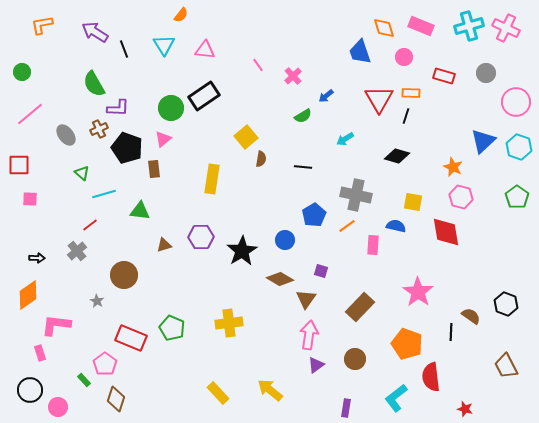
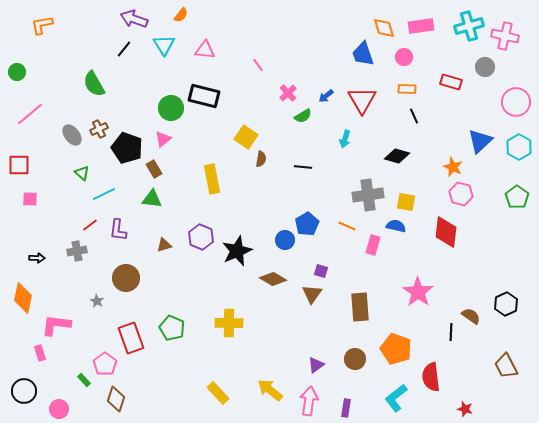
pink rectangle at (421, 26): rotated 30 degrees counterclockwise
pink cross at (506, 28): moved 1 px left, 8 px down; rotated 12 degrees counterclockwise
purple arrow at (95, 32): moved 39 px right, 13 px up; rotated 12 degrees counterclockwise
black line at (124, 49): rotated 60 degrees clockwise
blue trapezoid at (360, 52): moved 3 px right, 2 px down
green circle at (22, 72): moved 5 px left
gray circle at (486, 73): moved 1 px left, 6 px up
pink cross at (293, 76): moved 5 px left, 17 px down
red rectangle at (444, 76): moved 7 px right, 6 px down
orange rectangle at (411, 93): moved 4 px left, 4 px up
black rectangle at (204, 96): rotated 48 degrees clockwise
red triangle at (379, 99): moved 17 px left, 1 px down
purple L-shape at (118, 108): moved 122 px down; rotated 95 degrees clockwise
black line at (406, 116): moved 8 px right; rotated 42 degrees counterclockwise
gray ellipse at (66, 135): moved 6 px right
yellow square at (246, 137): rotated 15 degrees counterclockwise
cyan arrow at (345, 139): rotated 42 degrees counterclockwise
blue triangle at (483, 141): moved 3 px left
cyan hexagon at (519, 147): rotated 10 degrees clockwise
brown rectangle at (154, 169): rotated 24 degrees counterclockwise
yellow rectangle at (212, 179): rotated 20 degrees counterclockwise
cyan line at (104, 194): rotated 10 degrees counterclockwise
gray cross at (356, 195): moved 12 px right; rotated 20 degrees counterclockwise
pink hexagon at (461, 197): moved 3 px up
yellow square at (413, 202): moved 7 px left
green triangle at (140, 211): moved 12 px right, 12 px up
blue pentagon at (314, 215): moved 7 px left, 9 px down
orange line at (347, 226): rotated 60 degrees clockwise
red diamond at (446, 232): rotated 16 degrees clockwise
purple hexagon at (201, 237): rotated 25 degrees clockwise
pink rectangle at (373, 245): rotated 12 degrees clockwise
gray cross at (77, 251): rotated 30 degrees clockwise
black star at (242, 251): moved 5 px left; rotated 8 degrees clockwise
brown circle at (124, 275): moved 2 px right, 3 px down
brown diamond at (280, 279): moved 7 px left
orange diamond at (28, 295): moved 5 px left, 3 px down; rotated 44 degrees counterclockwise
brown triangle at (306, 299): moved 6 px right, 5 px up
black hexagon at (506, 304): rotated 15 degrees clockwise
brown rectangle at (360, 307): rotated 48 degrees counterclockwise
yellow cross at (229, 323): rotated 8 degrees clockwise
pink arrow at (309, 335): moved 66 px down
red rectangle at (131, 338): rotated 48 degrees clockwise
orange pentagon at (407, 344): moved 11 px left, 5 px down
black circle at (30, 390): moved 6 px left, 1 px down
pink circle at (58, 407): moved 1 px right, 2 px down
